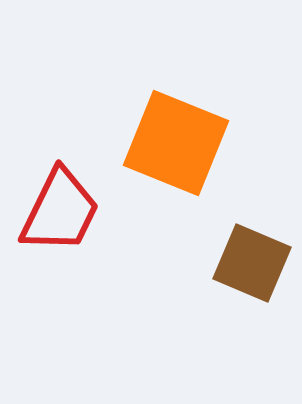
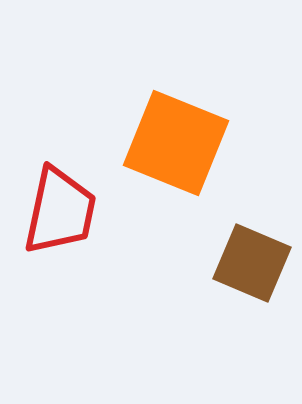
red trapezoid: rotated 14 degrees counterclockwise
